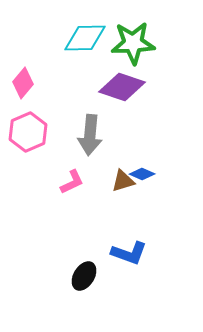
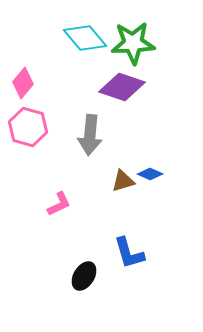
cyan diamond: rotated 51 degrees clockwise
pink hexagon: moved 5 px up; rotated 21 degrees counterclockwise
blue diamond: moved 8 px right
pink L-shape: moved 13 px left, 22 px down
blue L-shape: rotated 54 degrees clockwise
